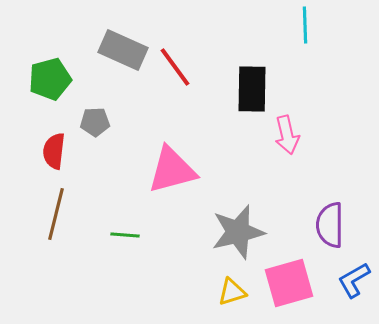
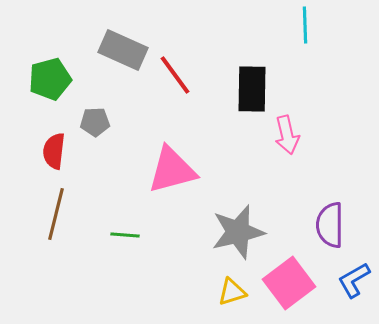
red line: moved 8 px down
pink square: rotated 21 degrees counterclockwise
